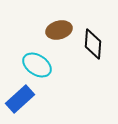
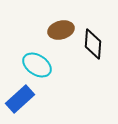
brown ellipse: moved 2 px right
